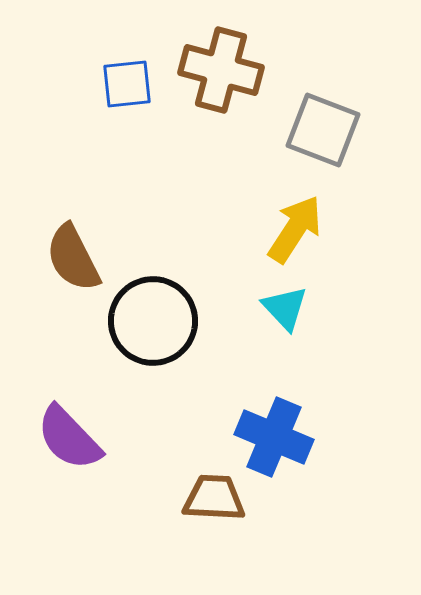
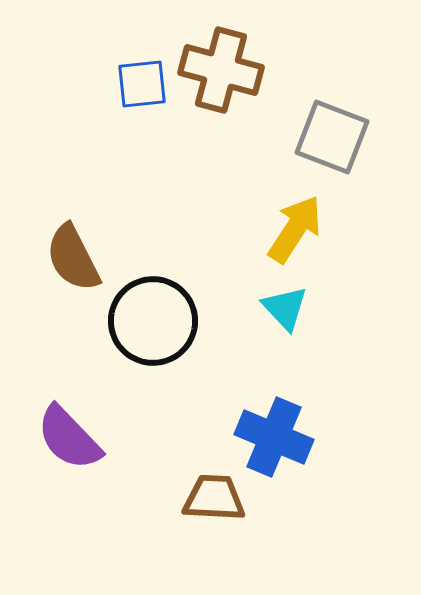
blue square: moved 15 px right
gray square: moved 9 px right, 7 px down
